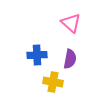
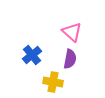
pink triangle: moved 1 px right, 9 px down
blue cross: moved 5 px left; rotated 36 degrees counterclockwise
